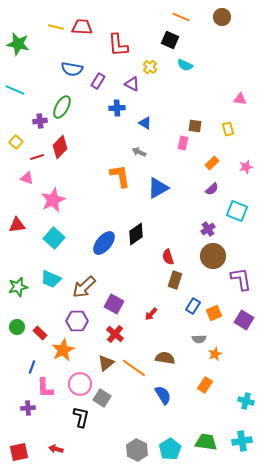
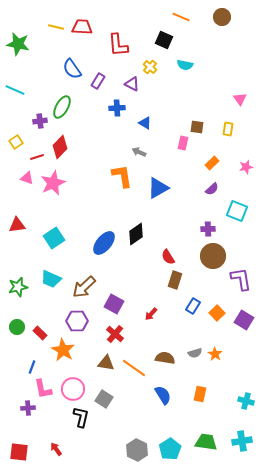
black square at (170, 40): moved 6 px left
cyan semicircle at (185, 65): rotated 14 degrees counterclockwise
blue semicircle at (72, 69): rotated 45 degrees clockwise
pink triangle at (240, 99): rotated 48 degrees clockwise
brown square at (195, 126): moved 2 px right, 1 px down
yellow rectangle at (228, 129): rotated 24 degrees clockwise
yellow square at (16, 142): rotated 16 degrees clockwise
orange L-shape at (120, 176): moved 2 px right
pink star at (53, 200): moved 17 px up
purple cross at (208, 229): rotated 32 degrees clockwise
cyan square at (54, 238): rotated 15 degrees clockwise
red semicircle at (168, 257): rotated 14 degrees counterclockwise
orange square at (214, 313): moved 3 px right; rotated 21 degrees counterclockwise
gray semicircle at (199, 339): moved 4 px left, 14 px down; rotated 16 degrees counterclockwise
orange star at (63, 350): rotated 15 degrees counterclockwise
orange star at (215, 354): rotated 16 degrees counterclockwise
brown triangle at (106, 363): rotated 48 degrees clockwise
pink circle at (80, 384): moved 7 px left, 5 px down
orange rectangle at (205, 385): moved 5 px left, 9 px down; rotated 21 degrees counterclockwise
pink L-shape at (45, 388): moved 2 px left, 1 px down; rotated 10 degrees counterclockwise
gray square at (102, 398): moved 2 px right, 1 px down
red arrow at (56, 449): rotated 40 degrees clockwise
red square at (19, 452): rotated 18 degrees clockwise
